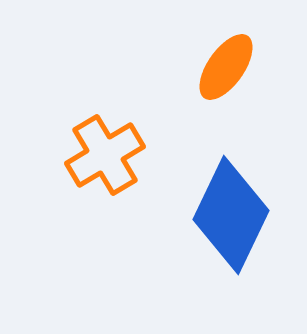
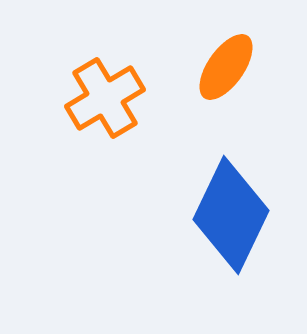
orange cross: moved 57 px up
